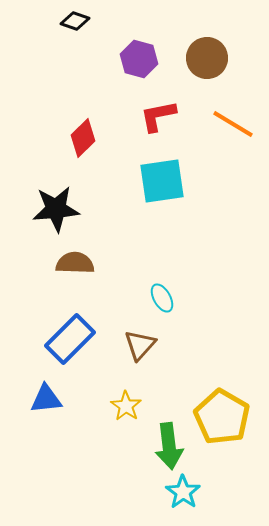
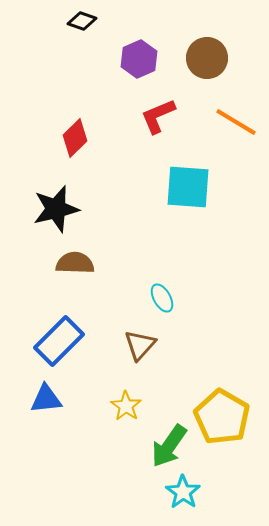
black diamond: moved 7 px right
purple hexagon: rotated 21 degrees clockwise
red L-shape: rotated 12 degrees counterclockwise
orange line: moved 3 px right, 2 px up
red diamond: moved 8 px left
cyan square: moved 26 px right, 6 px down; rotated 12 degrees clockwise
black star: rotated 9 degrees counterclockwise
blue rectangle: moved 11 px left, 2 px down
green arrow: rotated 42 degrees clockwise
